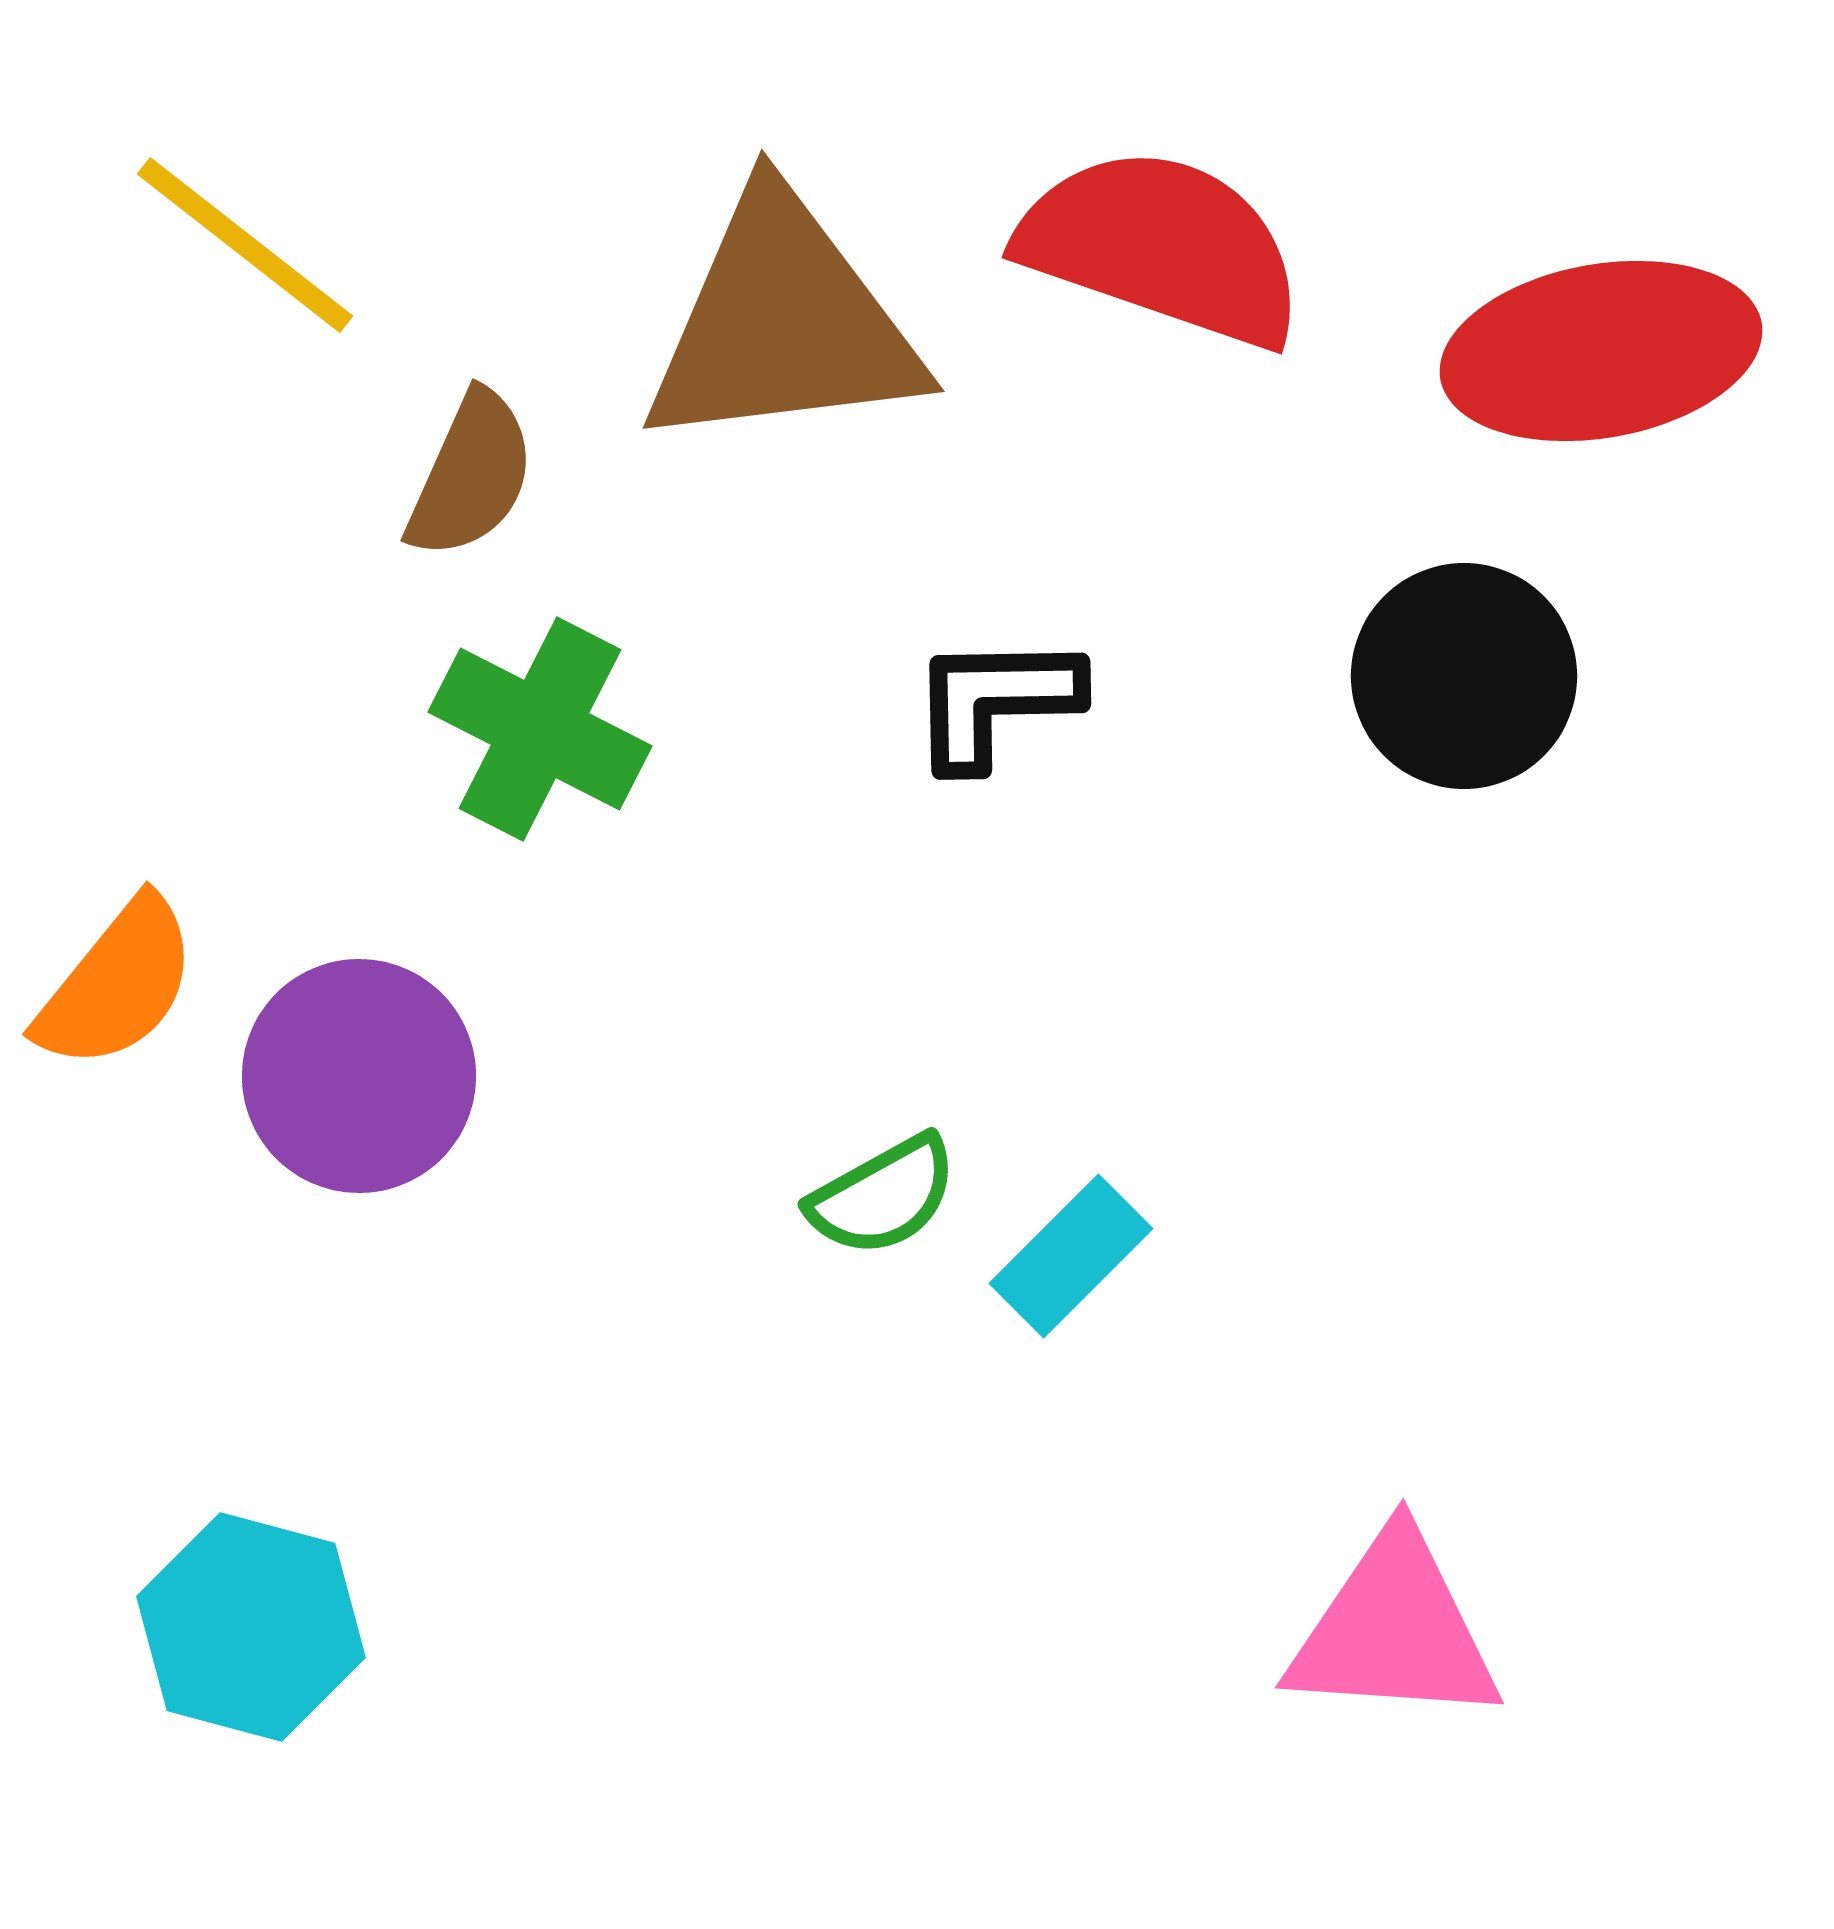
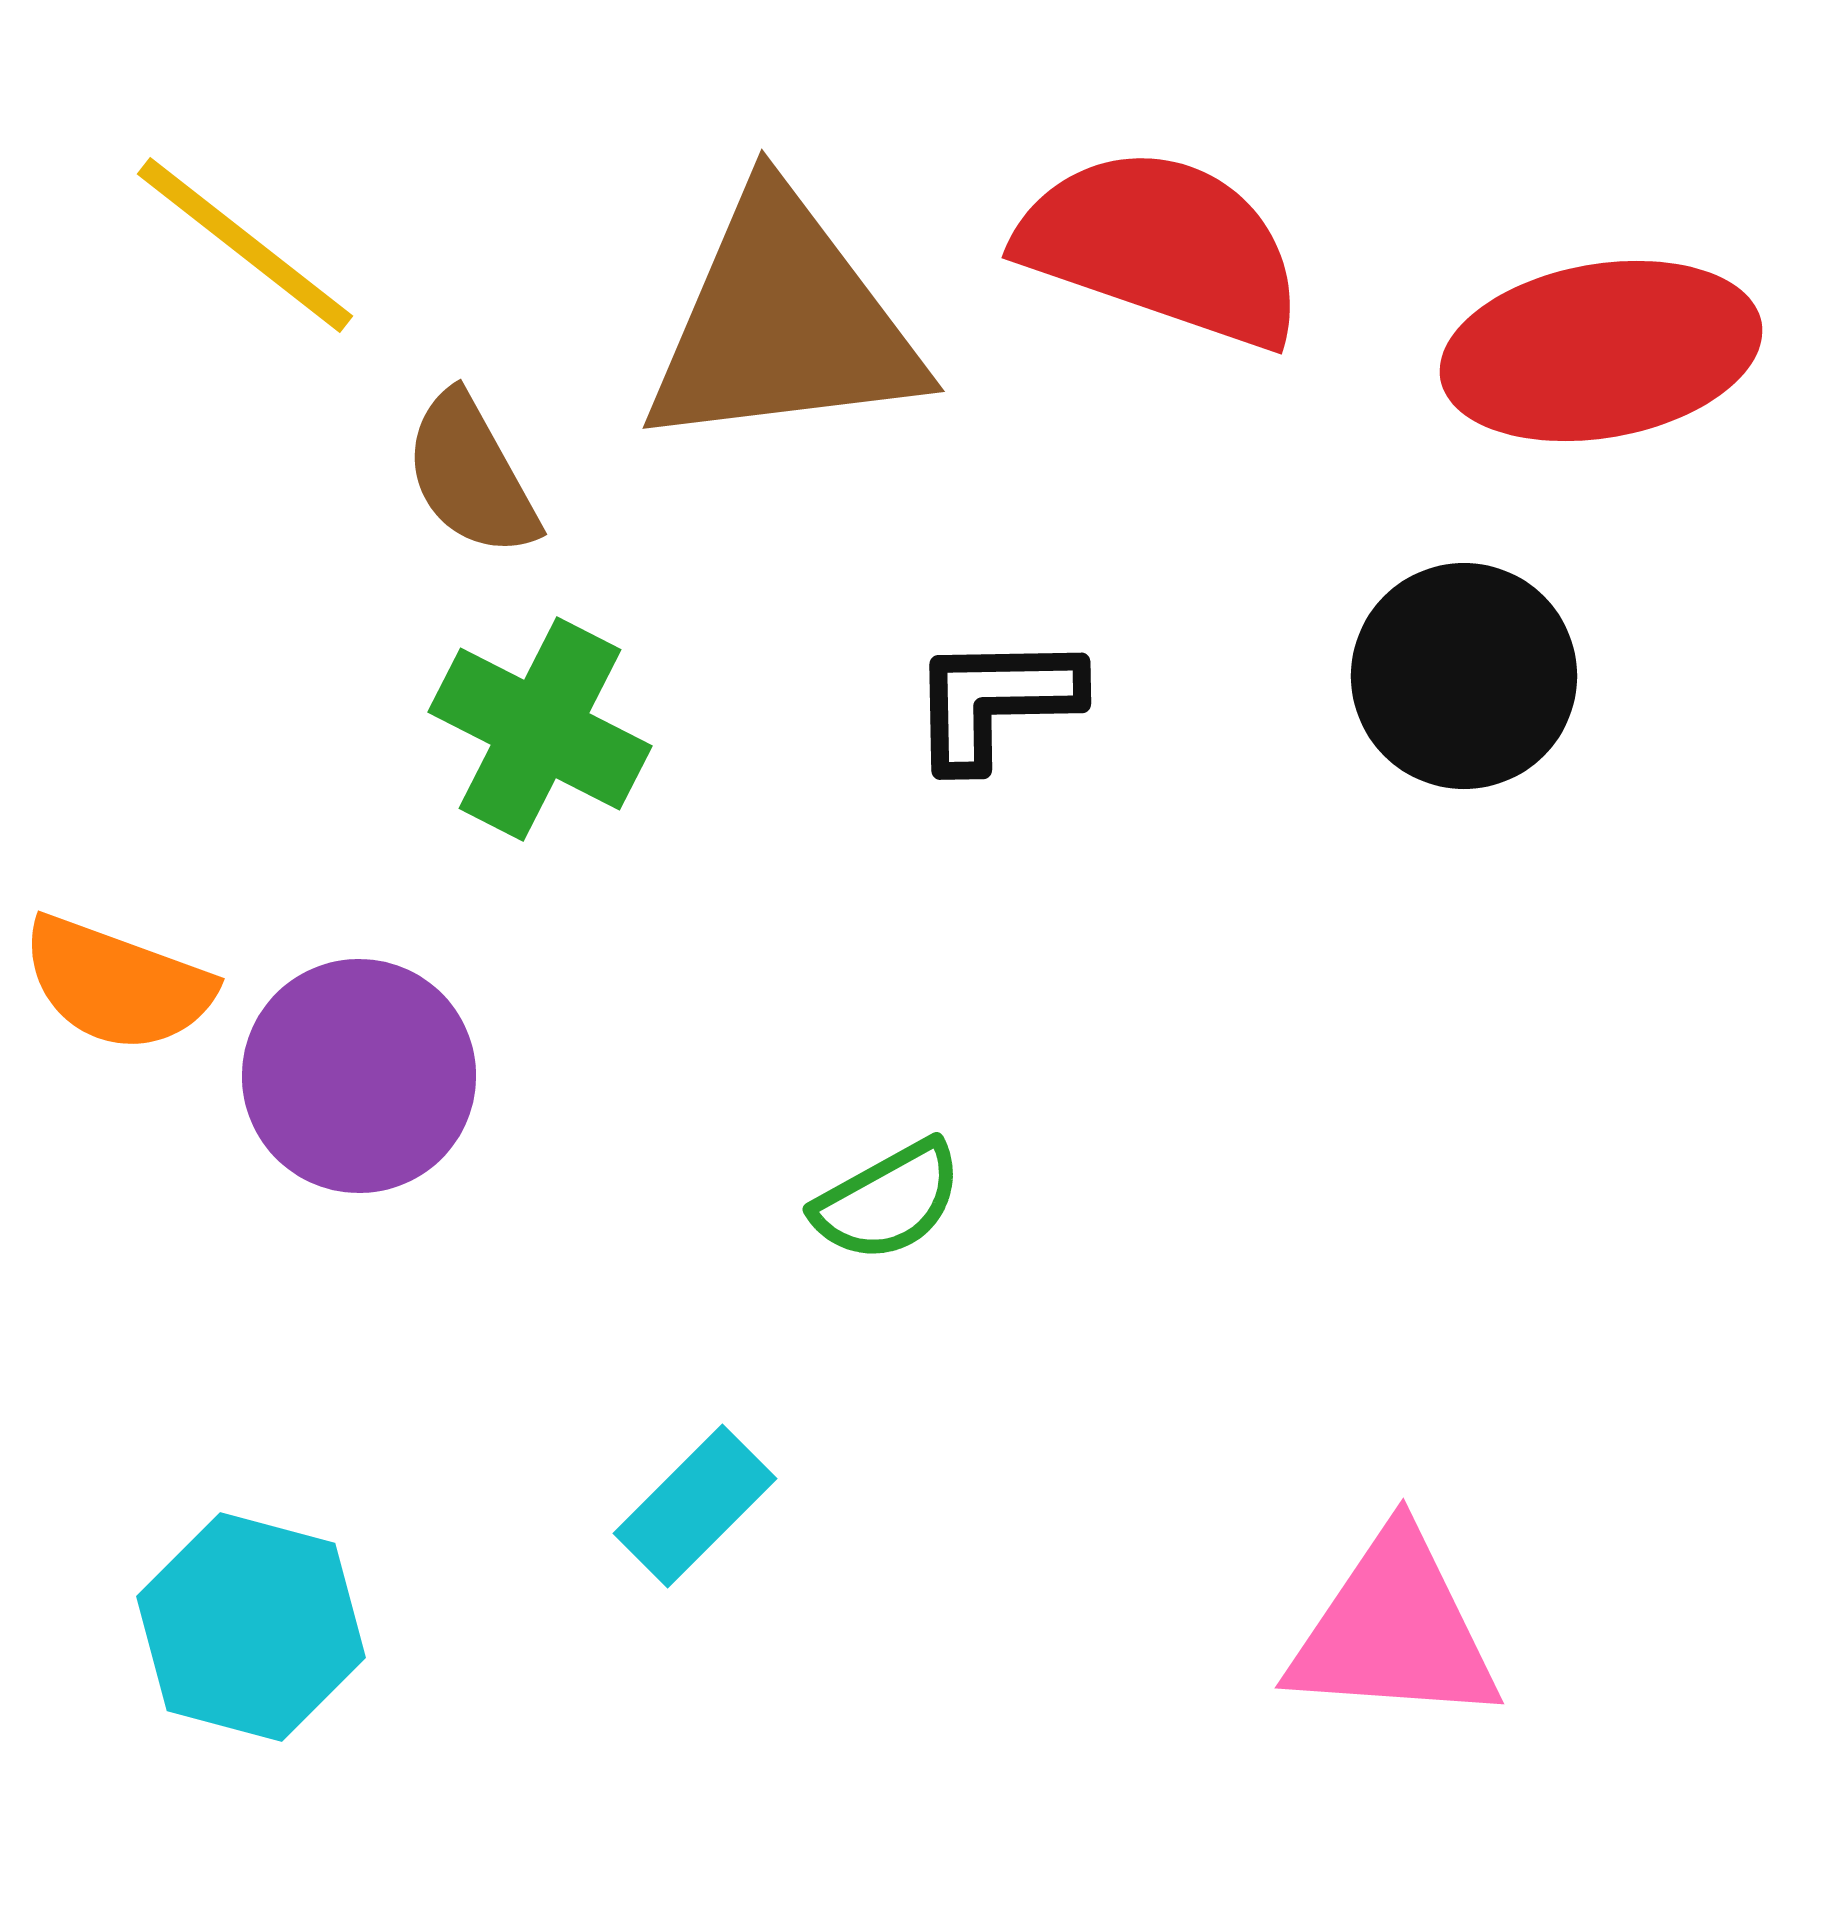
brown semicircle: rotated 127 degrees clockwise
orange semicircle: rotated 71 degrees clockwise
green semicircle: moved 5 px right, 5 px down
cyan rectangle: moved 376 px left, 250 px down
